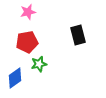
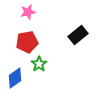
black rectangle: rotated 66 degrees clockwise
green star: rotated 21 degrees counterclockwise
